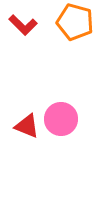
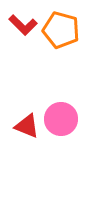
orange pentagon: moved 14 px left, 8 px down
